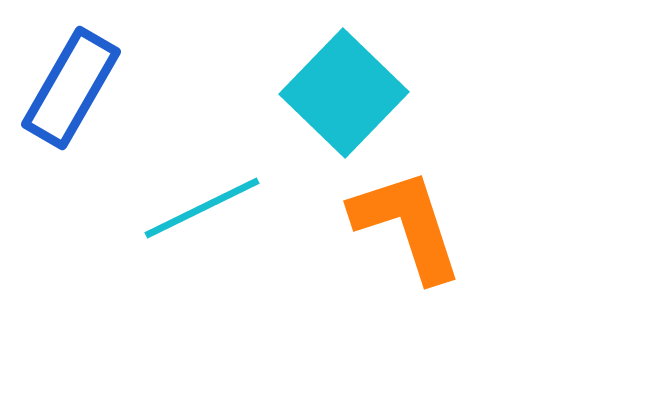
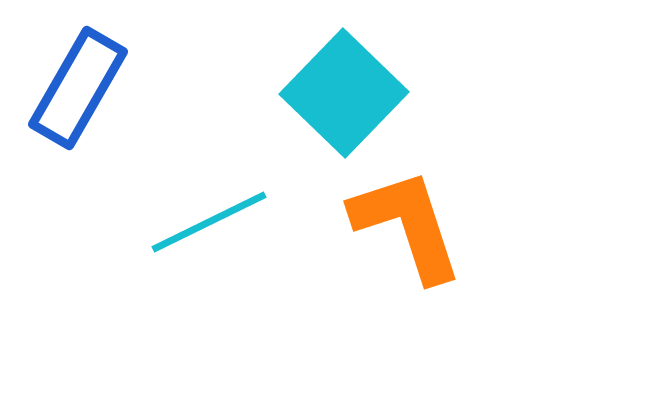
blue rectangle: moved 7 px right
cyan line: moved 7 px right, 14 px down
